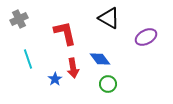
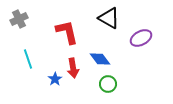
red L-shape: moved 2 px right, 1 px up
purple ellipse: moved 5 px left, 1 px down
